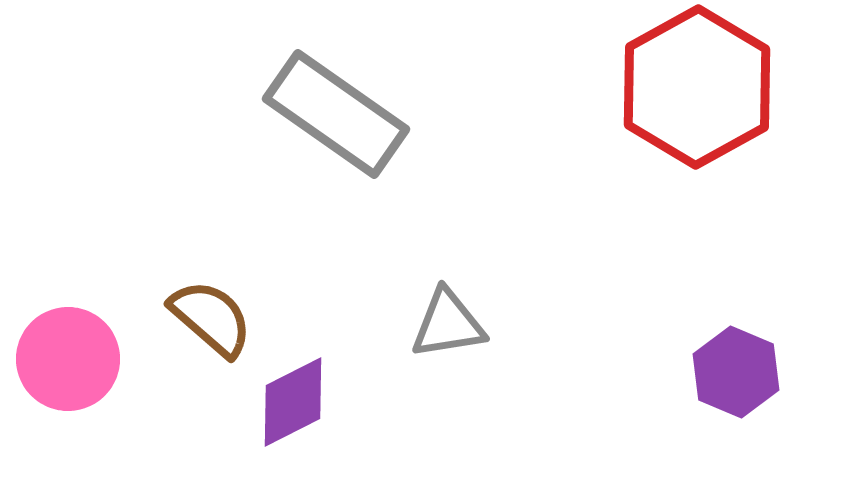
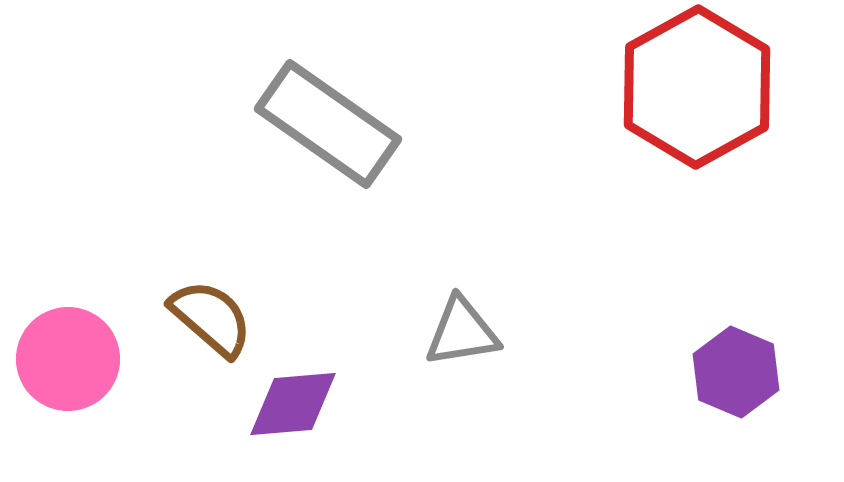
gray rectangle: moved 8 px left, 10 px down
gray triangle: moved 14 px right, 8 px down
purple diamond: moved 2 px down; rotated 22 degrees clockwise
